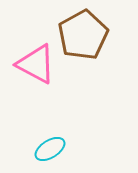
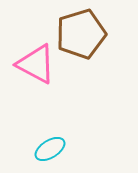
brown pentagon: moved 2 px left, 1 px up; rotated 12 degrees clockwise
